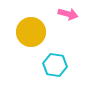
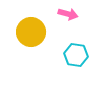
cyan hexagon: moved 21 px right, 10 px up
